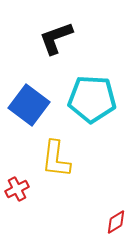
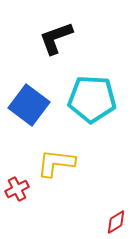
yellow L-shape: moved 4 px down; rotated 90 degrees clockwise
